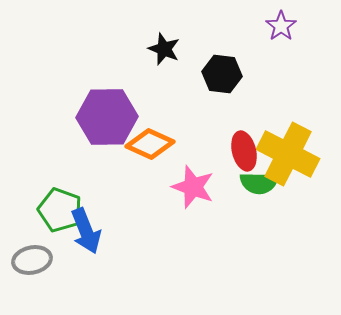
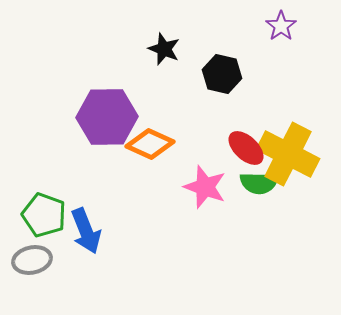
black hexagon: rotated 6 degrees clockwise
red ellipse: moved 2 px right, 3 px up; rotated 33 degrees counterclockwise
pink star: moved 12 px right
green pentagon: moved 16 px left, 5 px down
